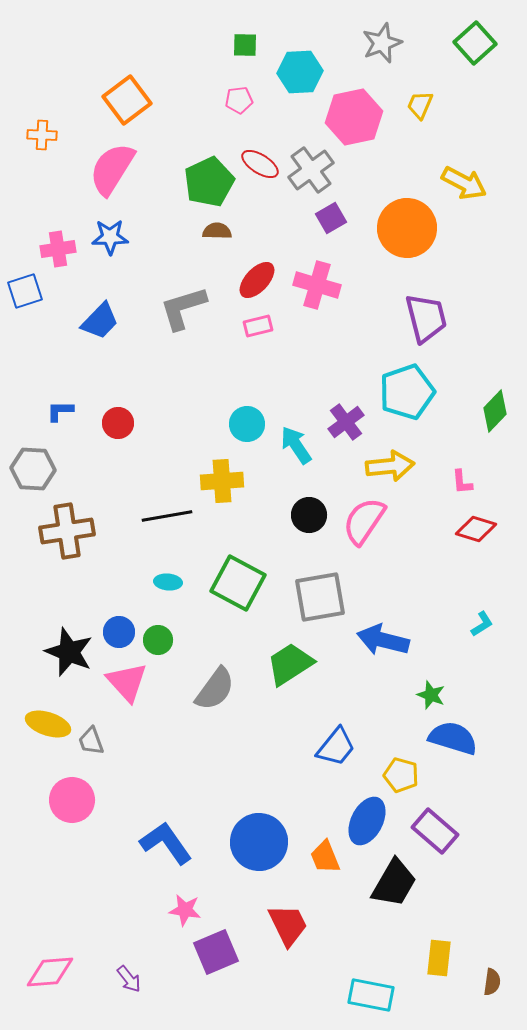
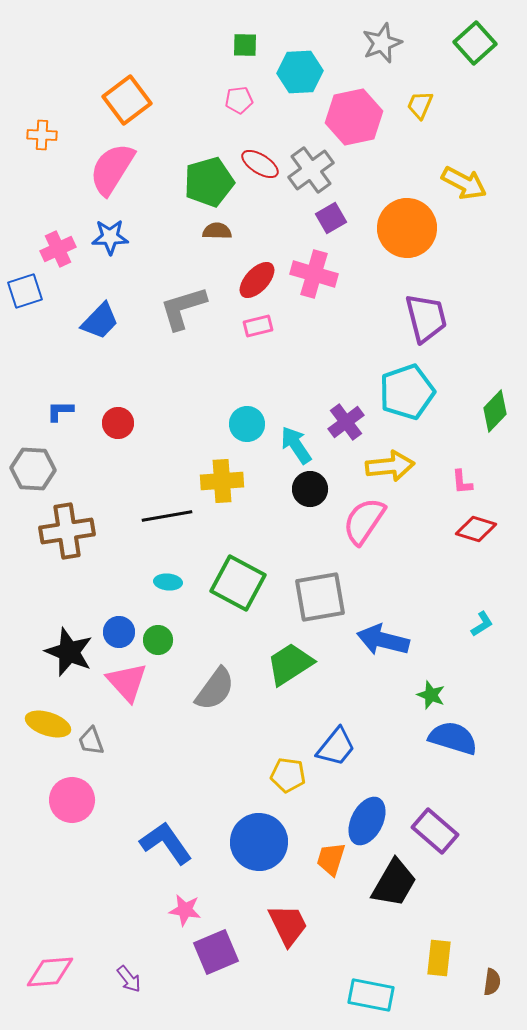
green pentagon at (209, 182): rotated 9 degrees clockwise
pink cross at (58, 249): rotated 16 degrees counterclockwise
pink cross at (317, 285): moved 3 px left, 11 px up
black circle at (309, 515): moved 1 px right, 26 px up
yellow pentagon at (401, 775): moved 113 px left; rotated 8 degrees counterclockwise
orange trapezoid at (325, 857): moved 6 px right, 2 px down; rotated 39 degrees clockwise
